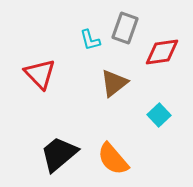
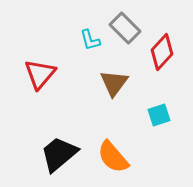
gray rectangle: rotated 64 degrees counterclockwise
red diamond: rotated 39 degrees counterclockwise
red triangle: rotated 24 degrees clockwise
brown triangle: rotated 16 degrees counterclockwise
cyan square: rotated 25 degrees clockwise
orange semicircle: moved 2 px up
